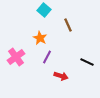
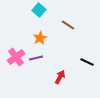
cyan square: moved 5 px left
brown line: rotated 32 degrees counterclockwise
orange star: rotated 16 degrees clockwise
purple line: moved 11 px left, 1 px down; rotated 48 degrees clockwise
red arrow: moved 1 px left, 1 px down; rotated 80 degrees counterclockwise
